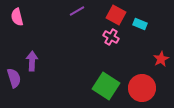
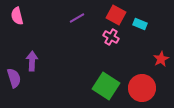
purple line: moved 7 px down
pink semicircle: moved 1 px up
